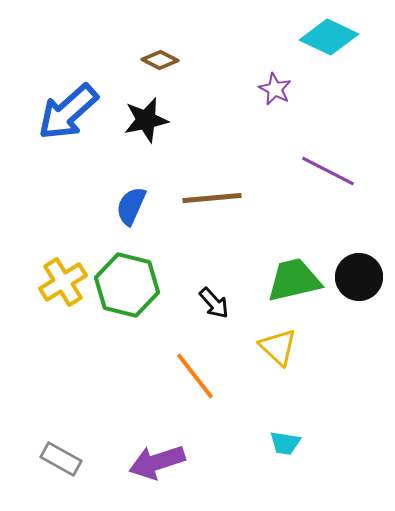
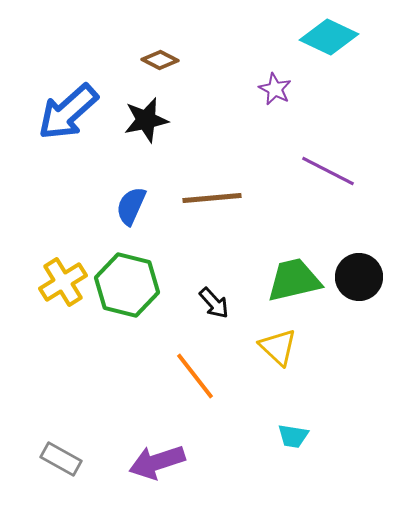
cyan trapezoid: moved 8 px right, 7 px up
